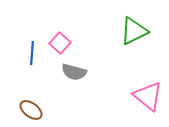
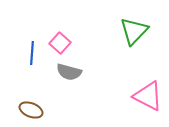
green triangle: rotated 20 degrees counterclockwise
gray semicircle: moved 5 px left
pink triangle: rotated 12 degrees counterclockwise
brown ellipse: rotated 15 degrees counterclockwise
